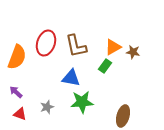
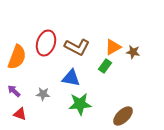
brown L-shape: moved 1 px right, 1 px down; rotated 50 degrees counterclockwise
purple arrow: moved 2 px left, 1 px up
green star: moved 2 px left, 2 px down
gray star: moved 4 px left, 13 px up; rotated 24 degrees clockwise
brown ellipse: rotated 30 degrees clockwise
